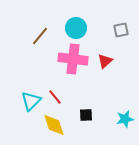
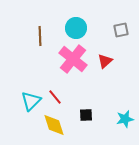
brown line: rotated 42 degrees counterclockwise
pink cross: rotated 32 degrees clockwise
